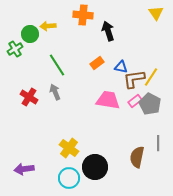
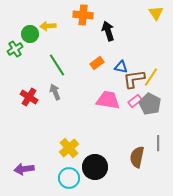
yellow cross: rotated 12 degrees clockwise
